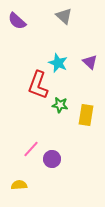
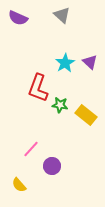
gray triangle: moved 2 px left, 1 px up
purple semicircle: moved 1 px right, 3 px up; rotated 18 degrees counterclockwise
cyan star: moved 7 px right; rotated 18 degrees clockwise
red L-shape: moved 3 px down
yellow rectangle: rotated 60 degrees counterclockwise
purple circle: moved 7 px down
yellow semicircle: rotated 126 degrees counterclockwise
